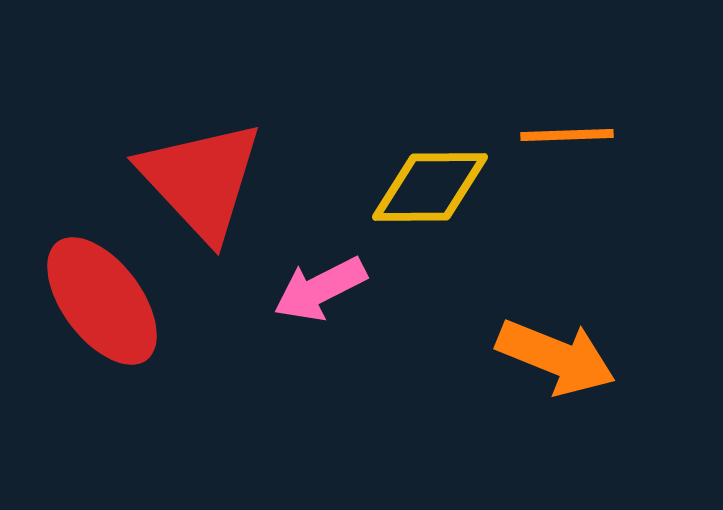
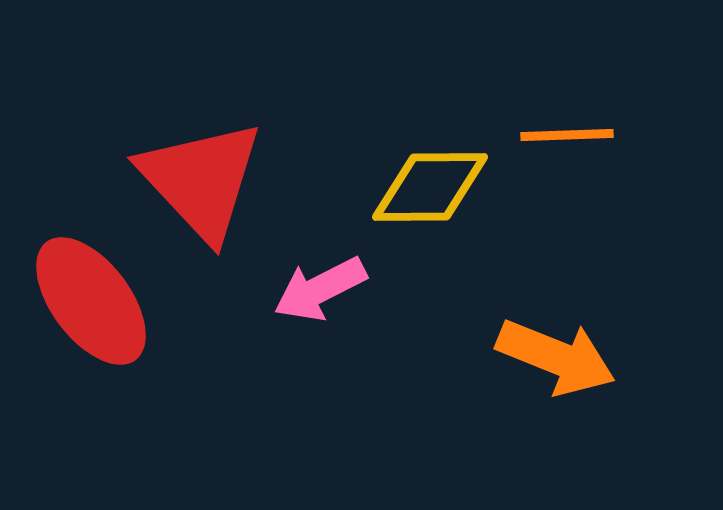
red ellipse: moved 11 px left
